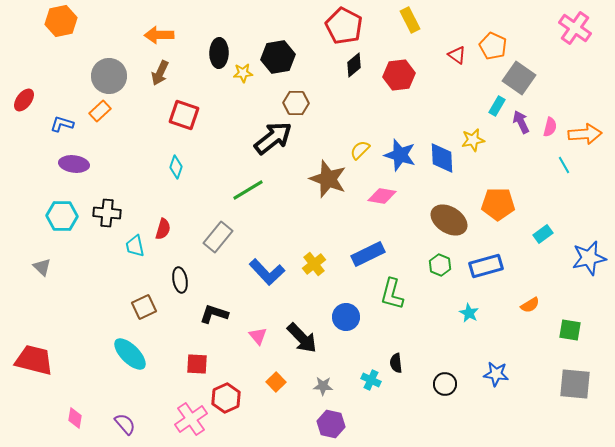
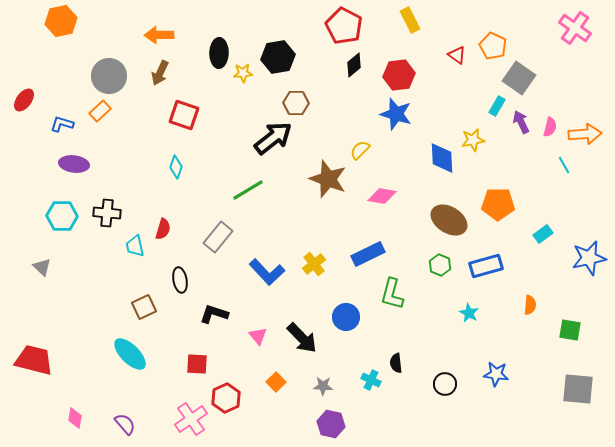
blue star at (400, 155): moved 4 px left, 41 px up
orange semicircle at (530, 305): rotated 54 degrees counterclockwise
gray square at (575, 384): moved 3 px right, 5 px down
